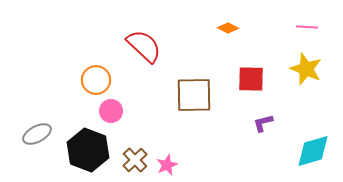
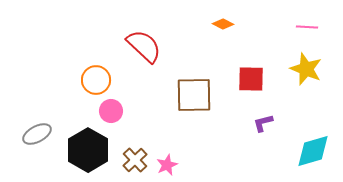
orange diamond: moved 5 px left, 4 px up
black hexagon: rotated 9 degrees clockwise
